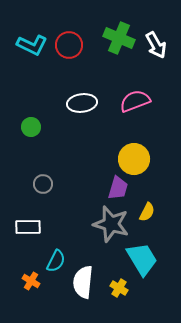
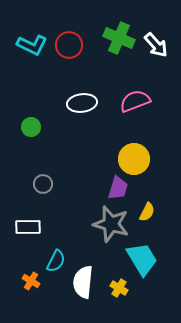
white arrow: rotated 12 degrees counterclockwise
